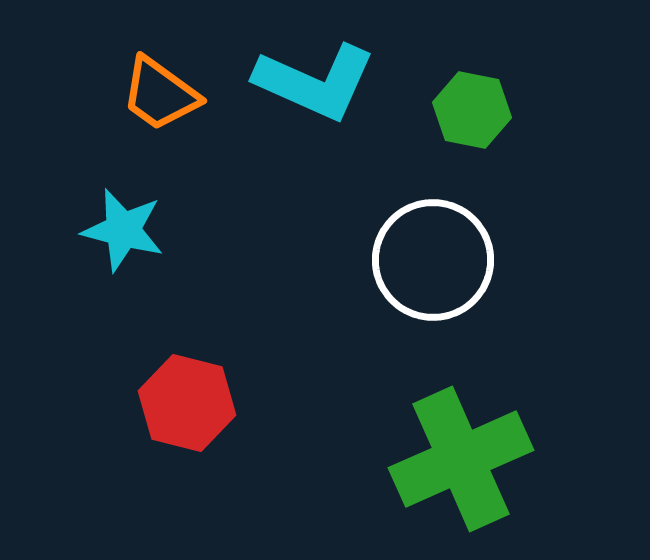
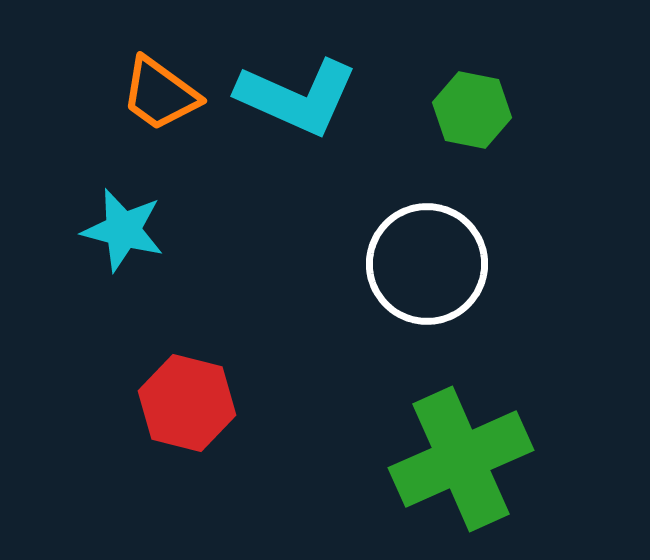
cyan L-shape: moved 18 px left, 15 px down
white circle: moved 6 px left, 4 px down
